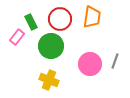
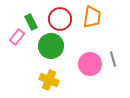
gray line: moved 2 px left, 2 px up; rotated 35 degrees counterclockwise
